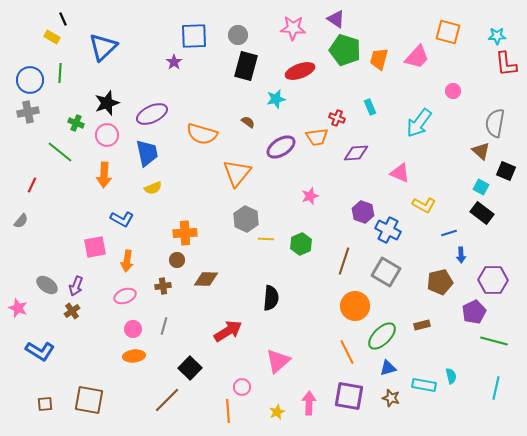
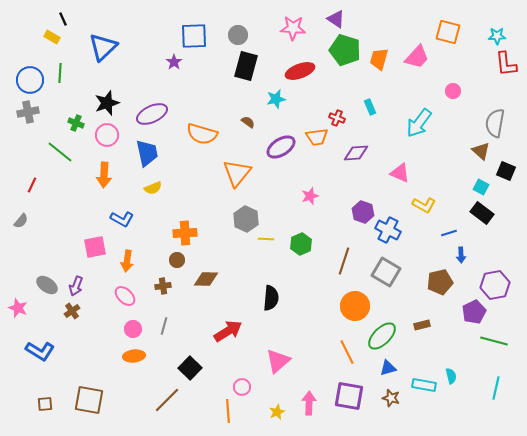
purple hexagon at (493, 280): moved 2 px right, 5 px down; rotated 12 degrees counterclockwise
pink ellipse at (125, 296): rotated 65 degrees clockwise
